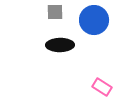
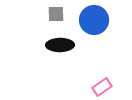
gray square: moved 1 px right, 2 px down
pink rectangle: rotated 66 degrees counterclockwise
